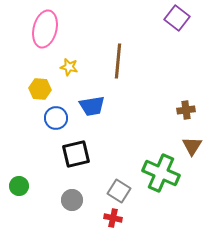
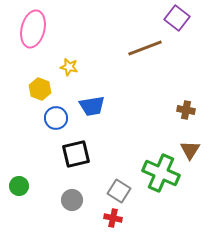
pink ellipse: moved 12 px left
brown line: moved 27 px right, 13 px up; rotated 64 degrees clockwise
yellow hexagon: rotated 15 degrees clockwise
brown cross: rotated 18 degrees clockwise
brown triangle: moved 2 px left, 4 px down
